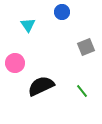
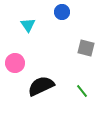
gray square: moved 1 px down; rotated 36 degrees clockwise
